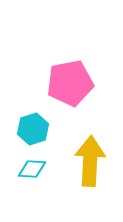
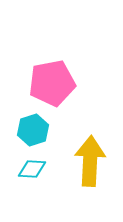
pink pentagon: moved 18 px left
cyan hexagon: moved 1 px down
